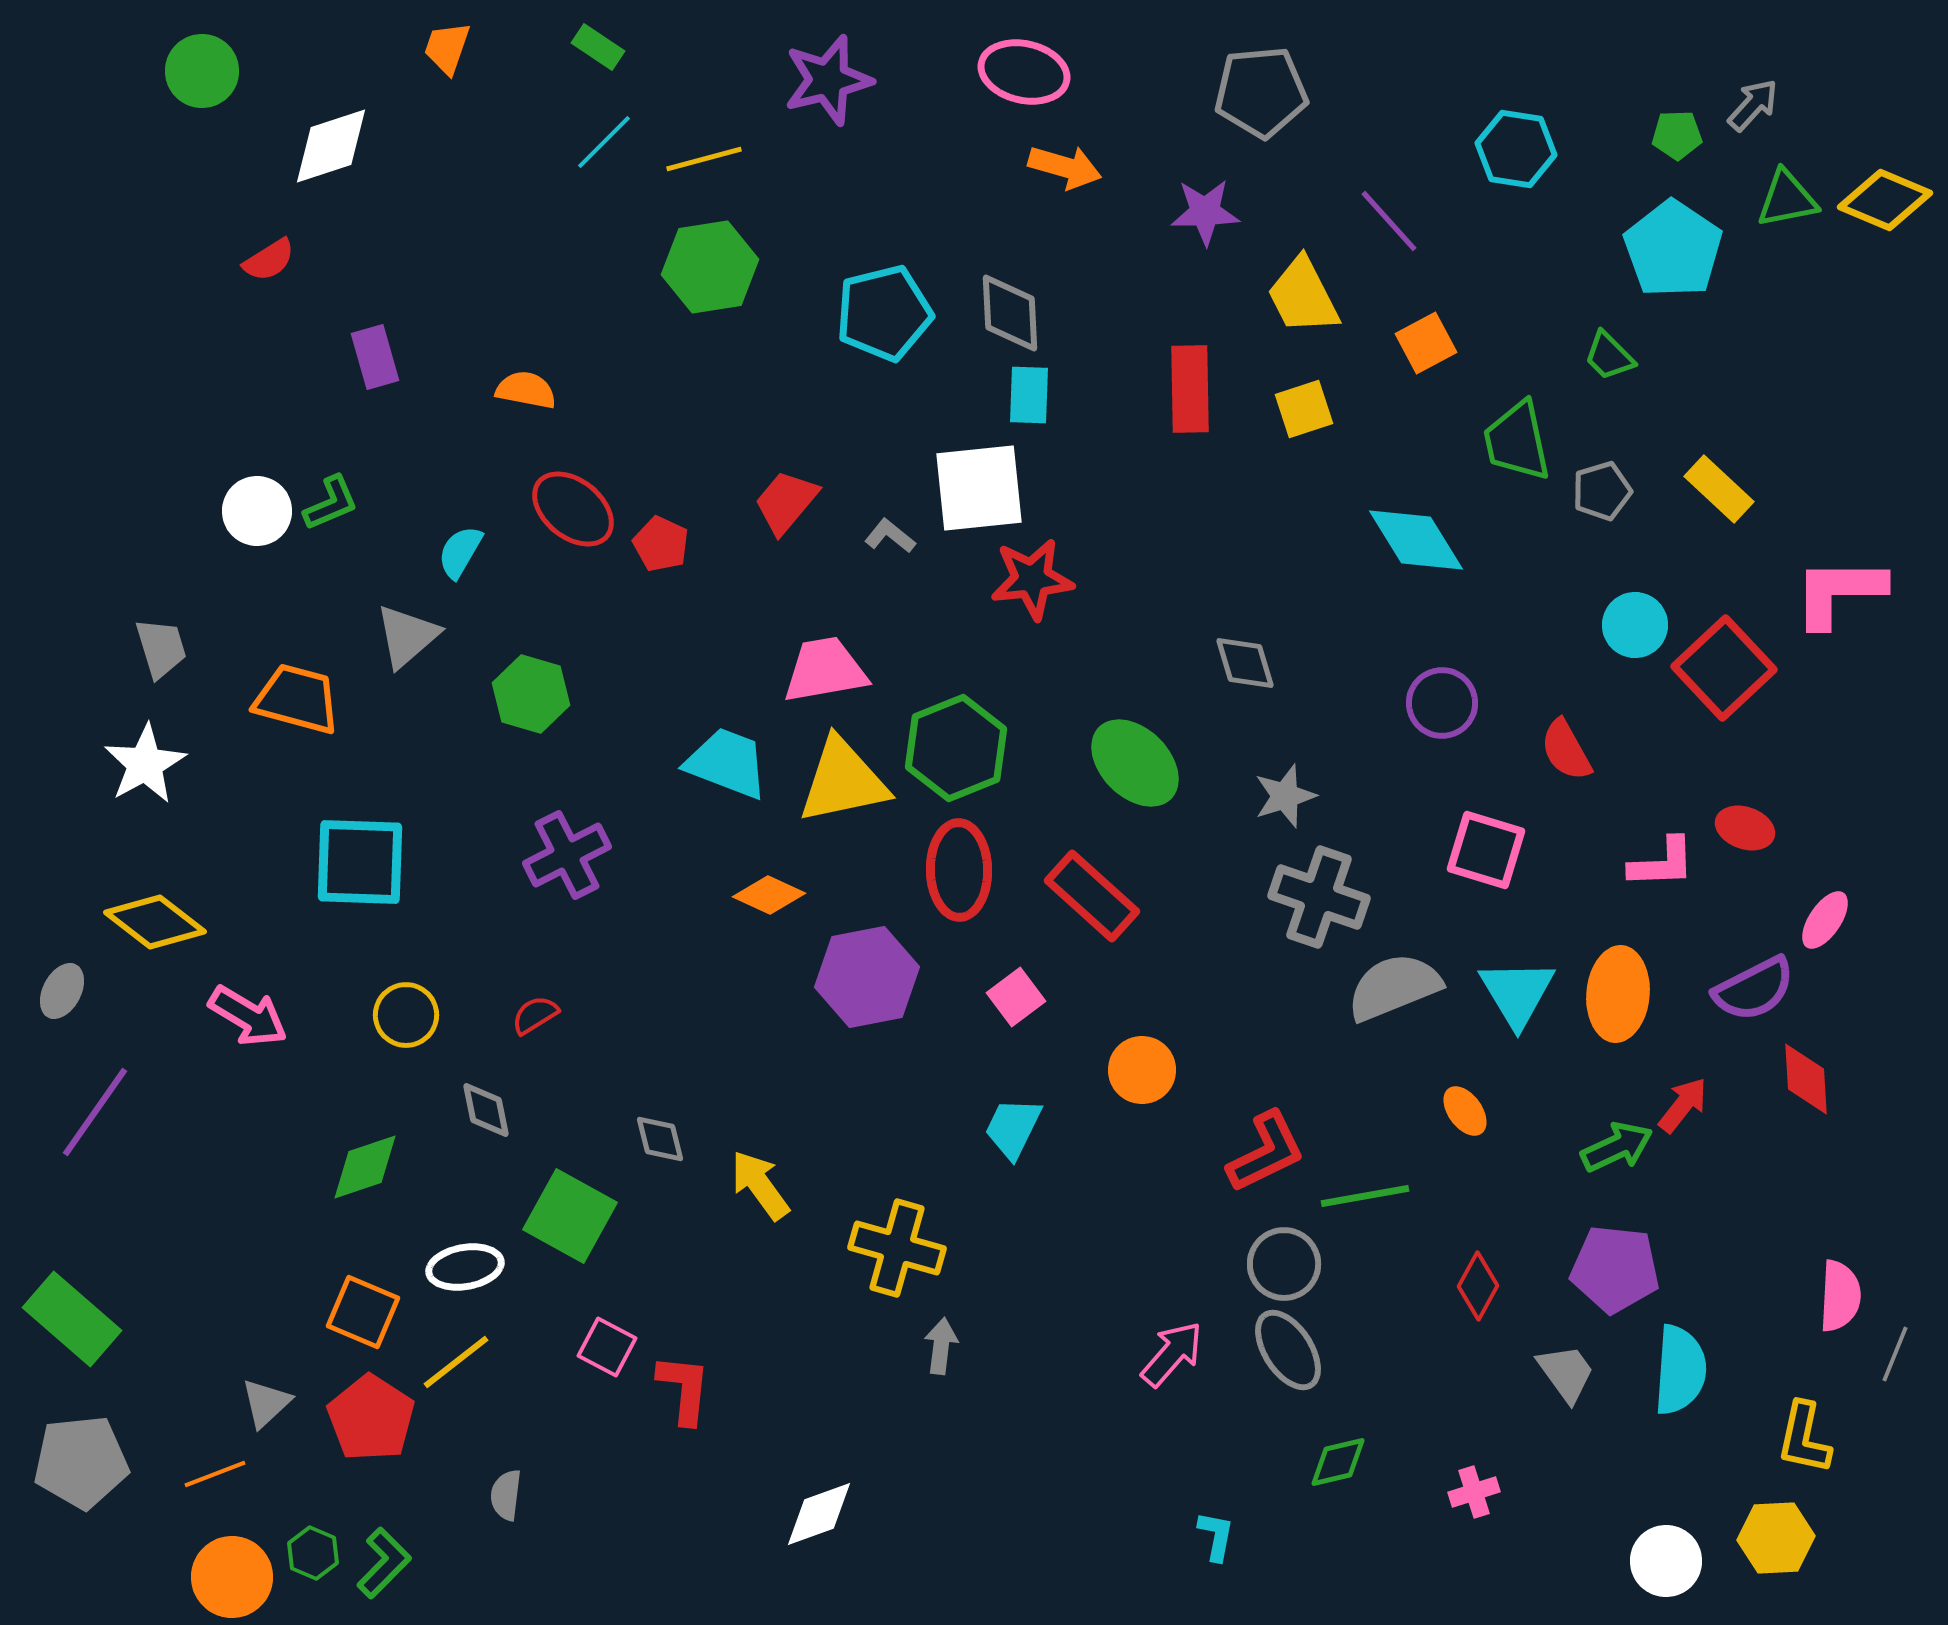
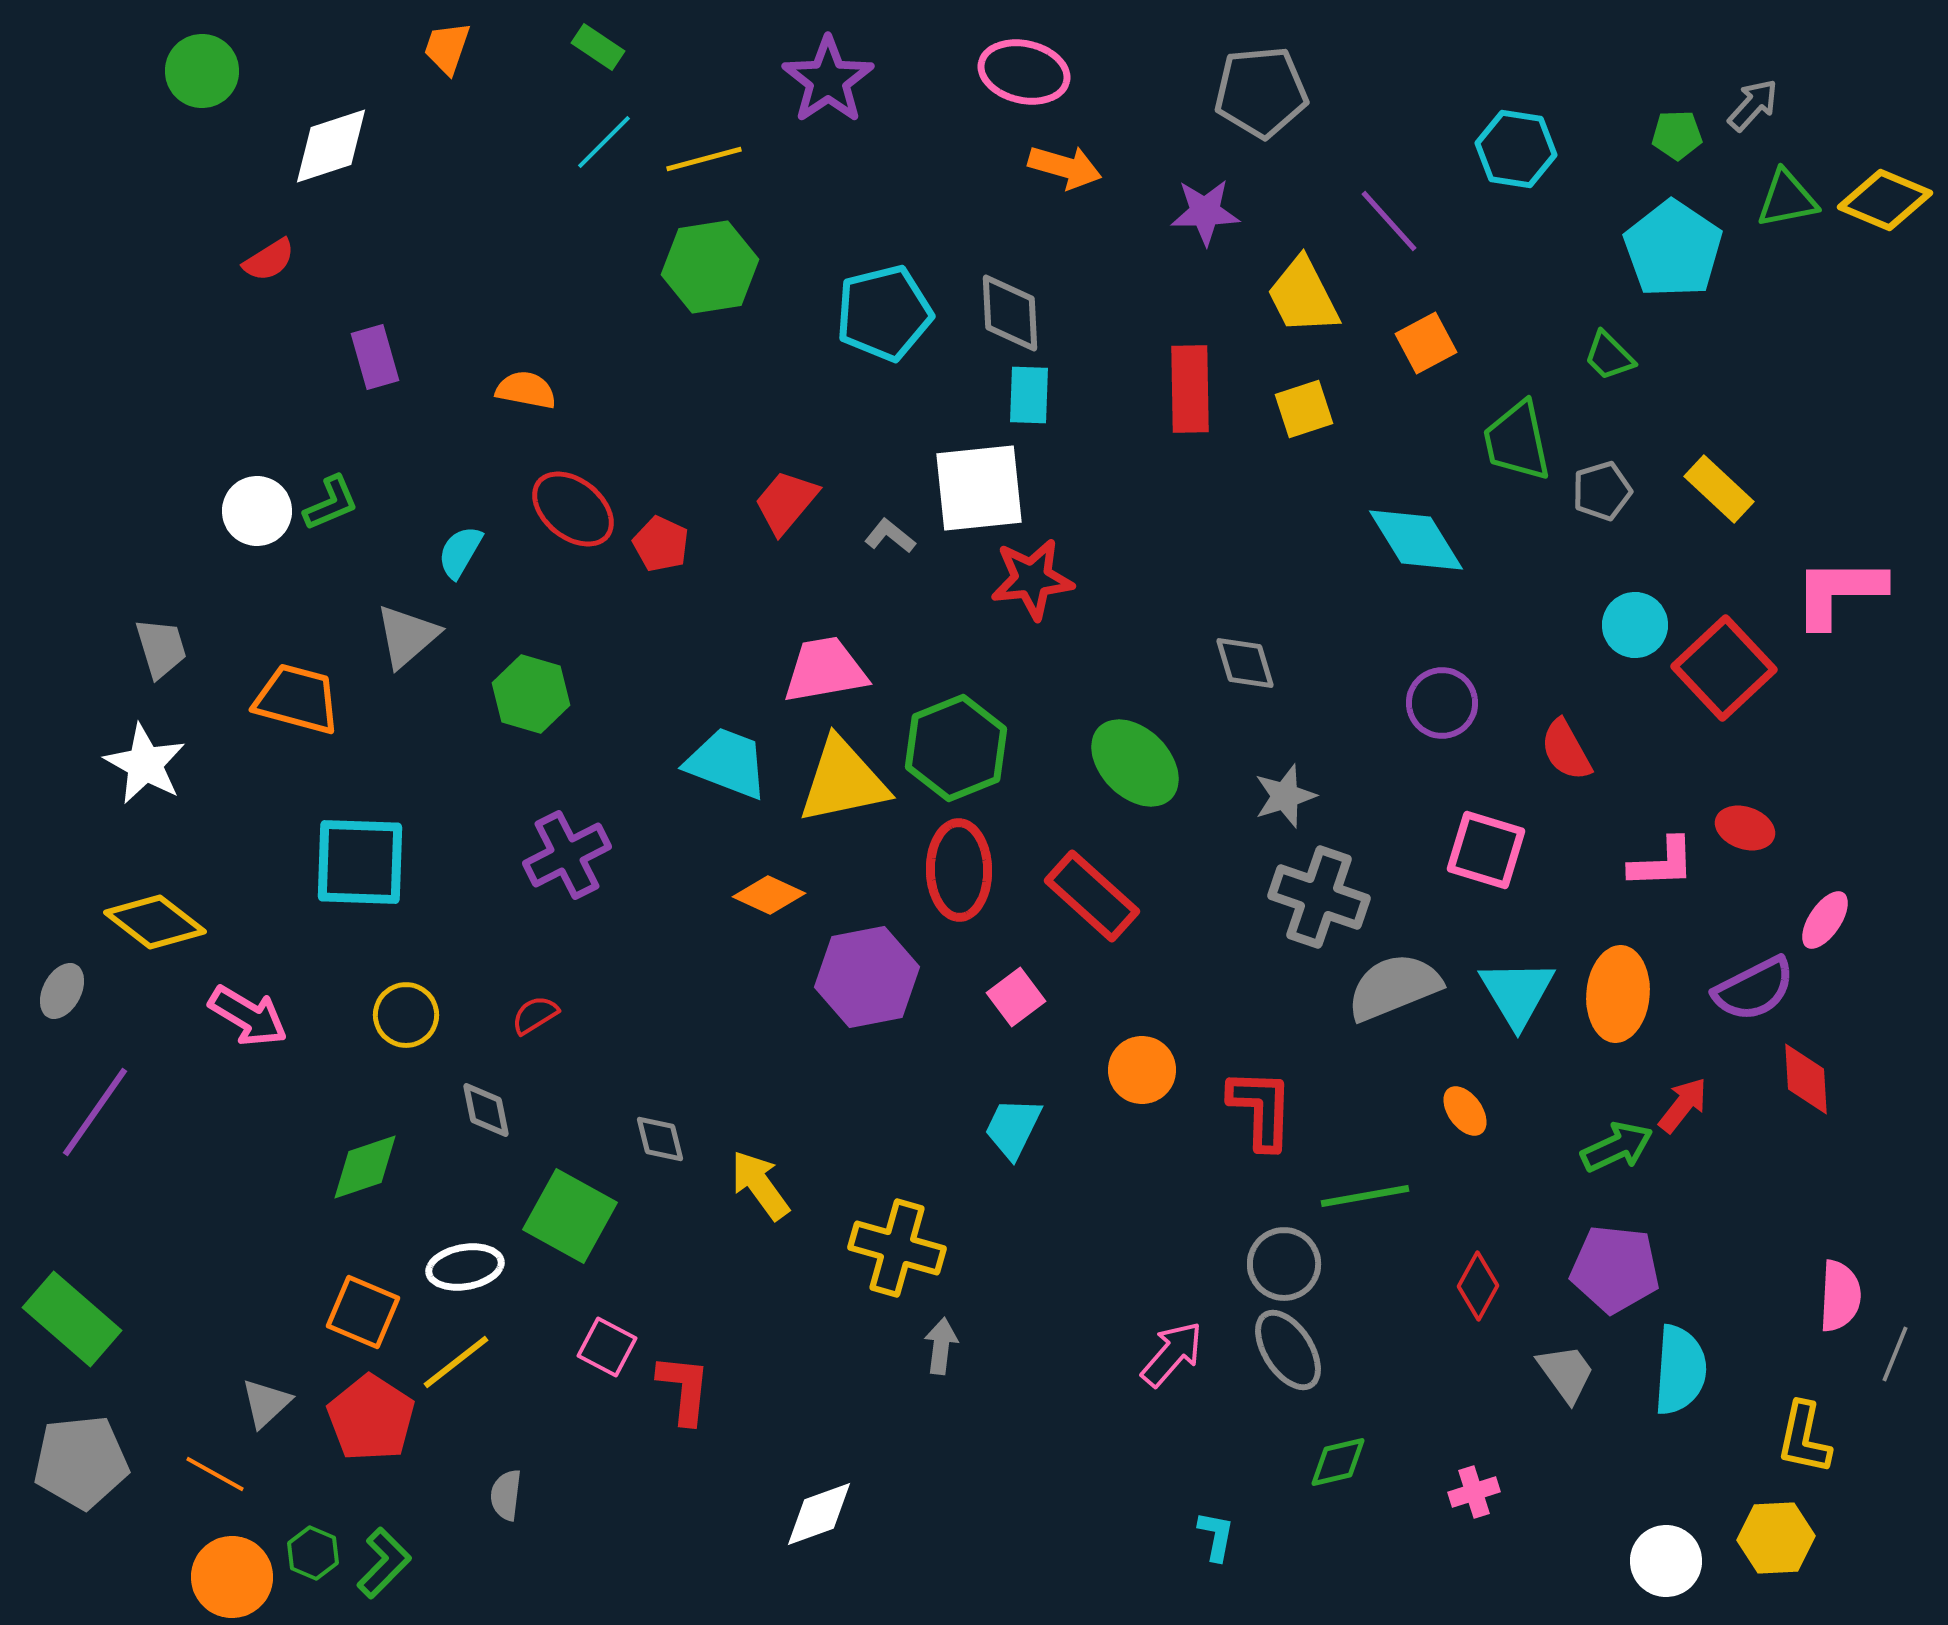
purple star at (828, 80): rotated 20 degrees counterclockwise
white star at (145, 764): rotated 14 degrees counterclockwise
red L-shape at (1266, 1152): moved 5 px left, 43 px up; rotated 62 degrees counterclockwise
orange line at (215, 1474): rotated 50 degrees clockwise
